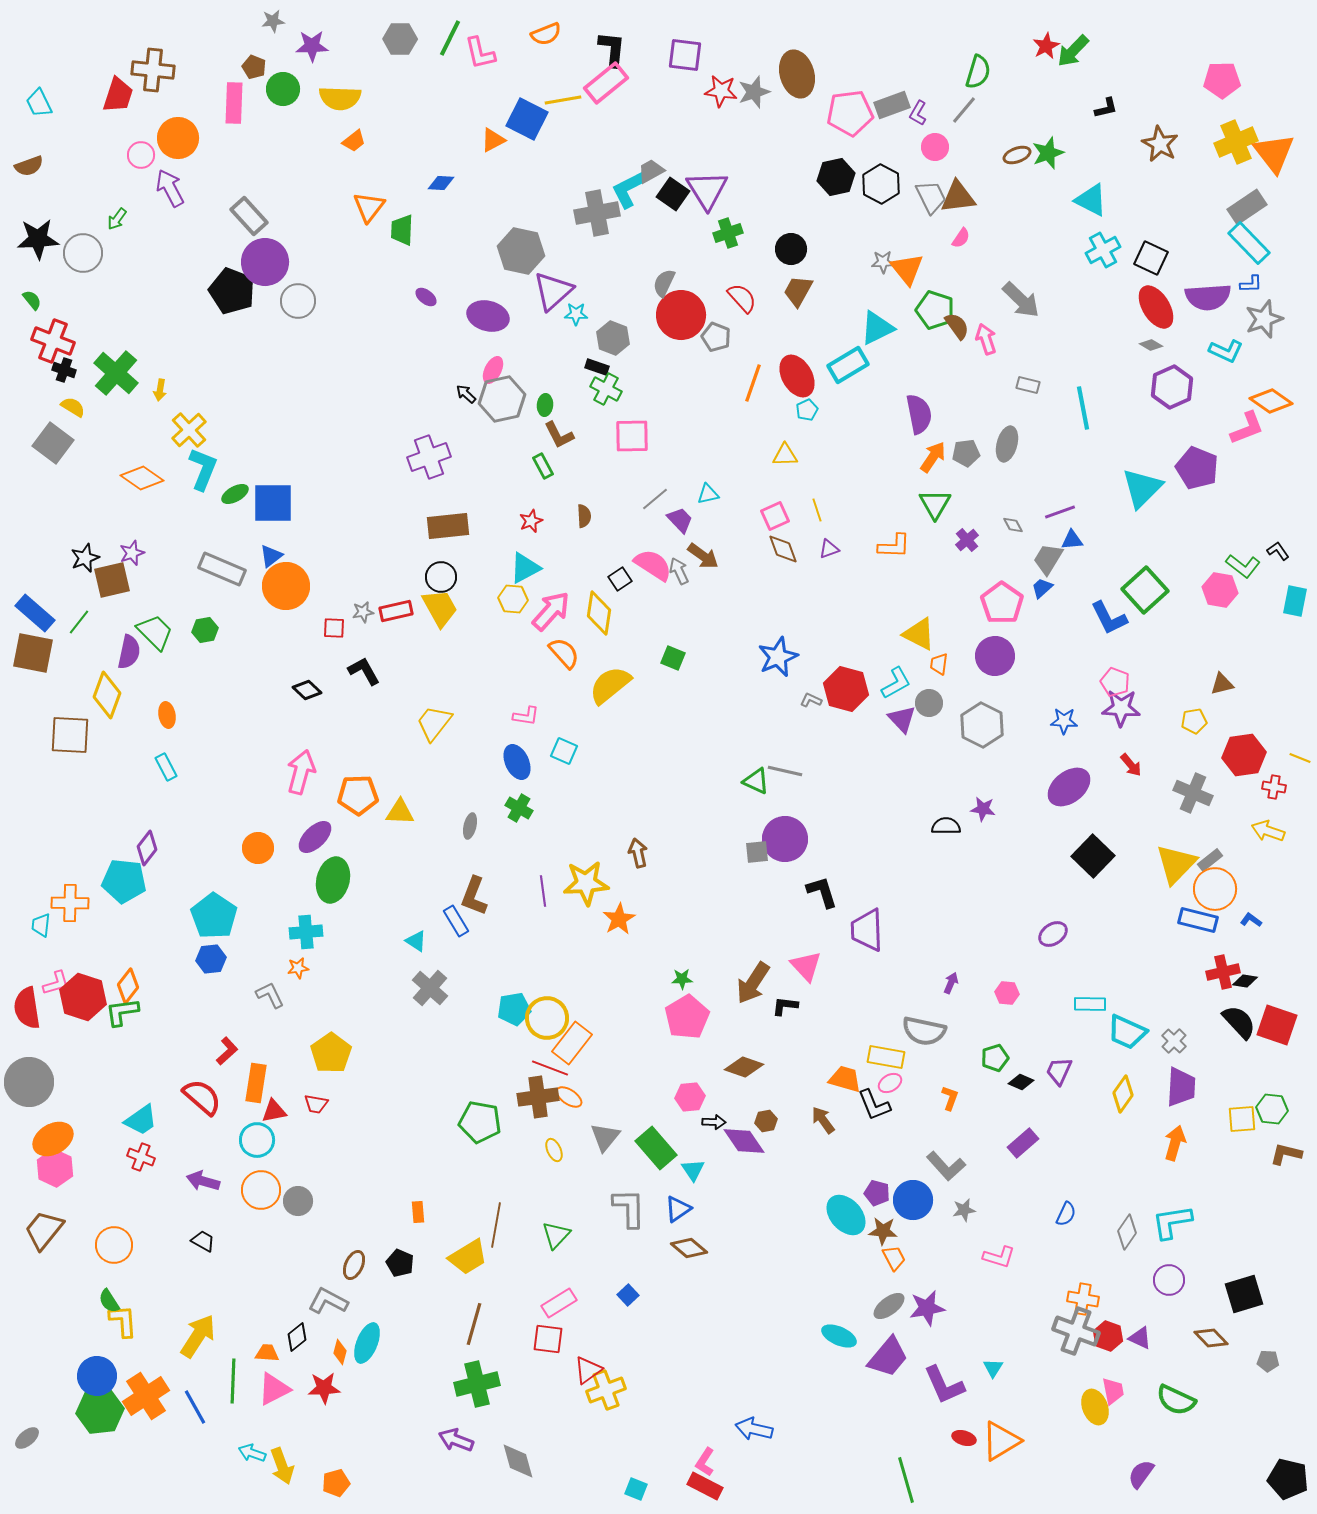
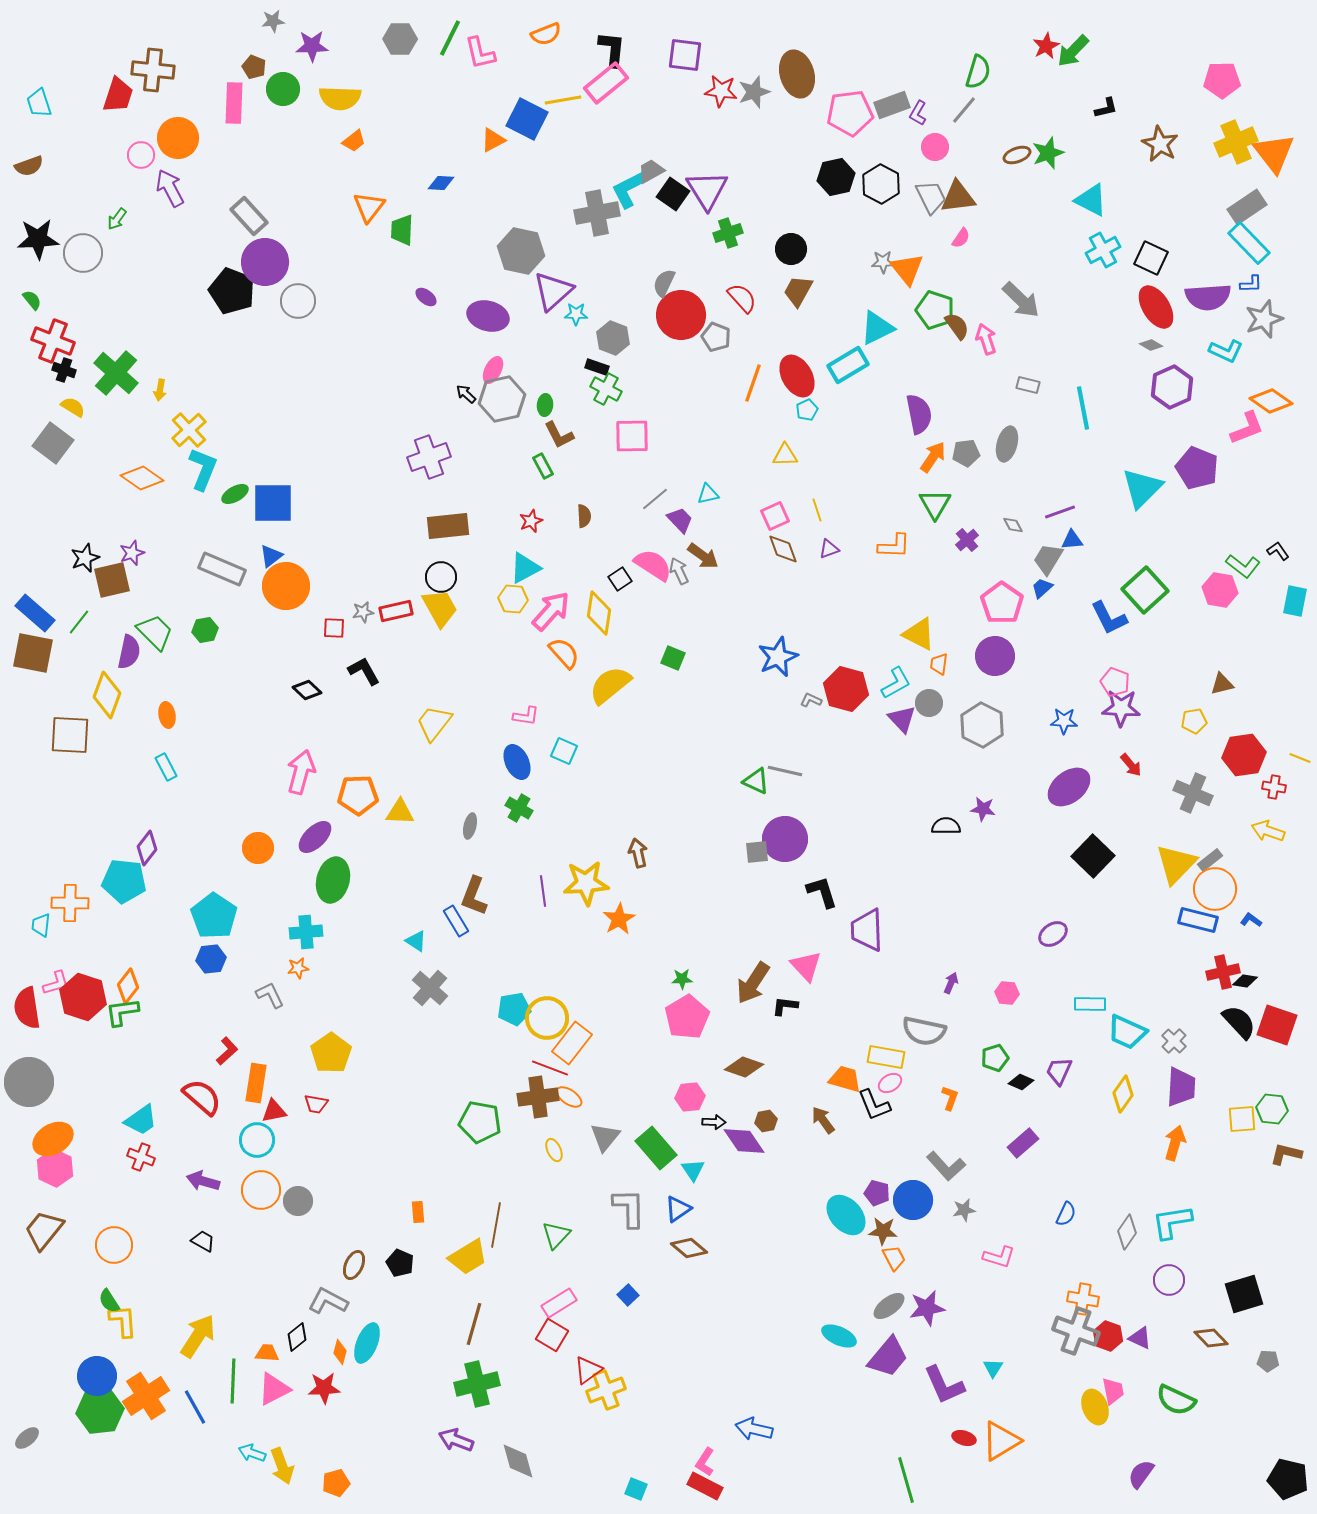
cyan trapezoid at (39, 103): rotated 8 degrees clockwise
red square at (548, 1339): moved 4 px right, 4 px up; rotated 24 degrees clockwise
